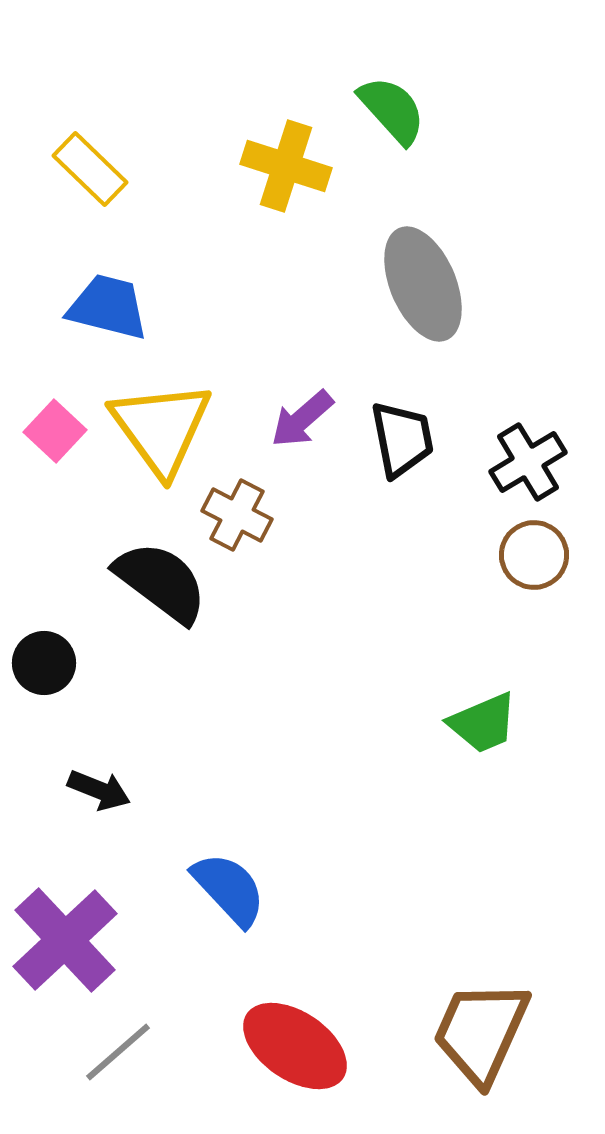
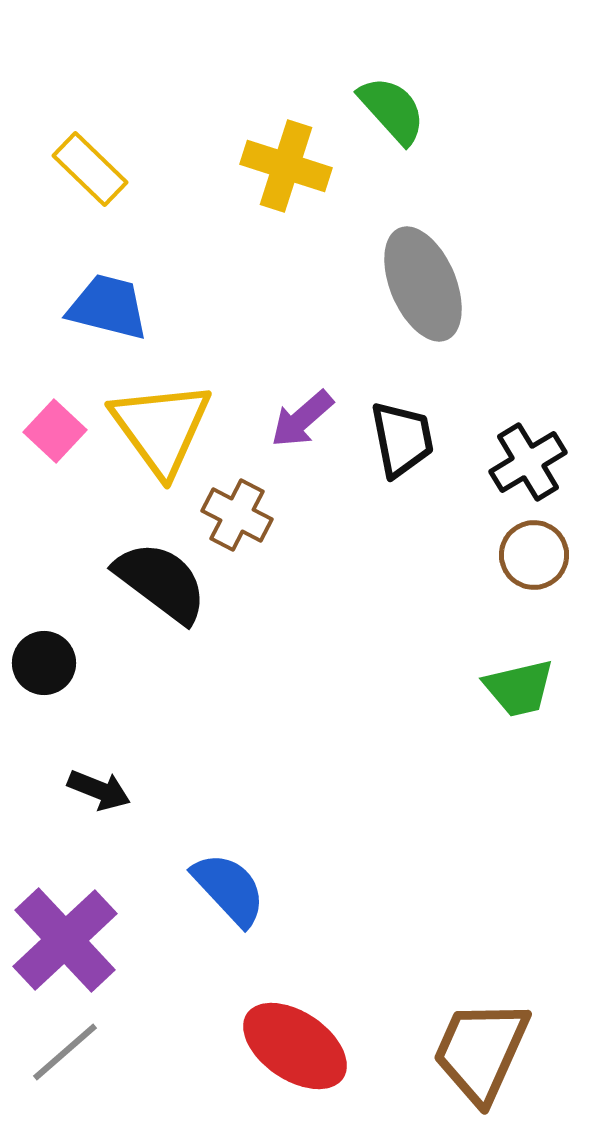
green trapezoid: moved 36 px right, 35 px up; rotated 10 degrees clockwise
brown trapezoid: moved 19 px down
gray line: moved 53 px left
